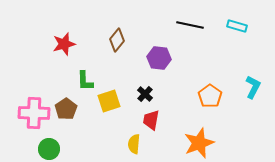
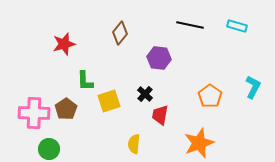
brown diamond: moved 3 px right, 7 px up
red trapezoid: moved 9 px right, 5 px up
